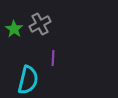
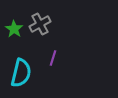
purple line: rotated 14 degrees clockwise
cyan semicircle: moved 7 px left, 7 px up
